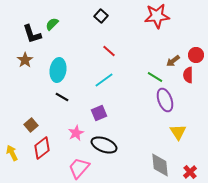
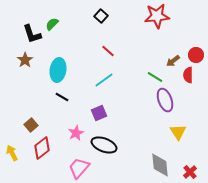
red line: moved 1 px left
